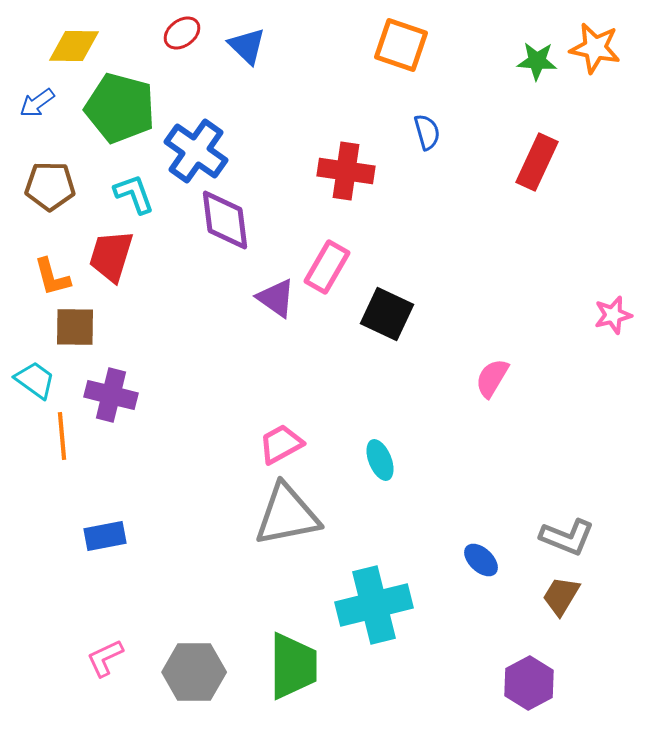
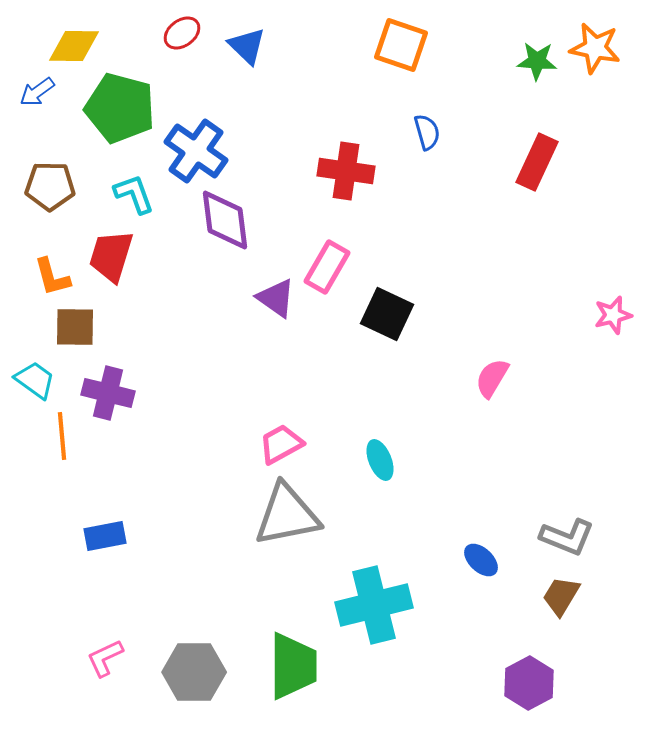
blue arrow: moved 11 px up
purple cross: moved 3 px left, 2 px up
